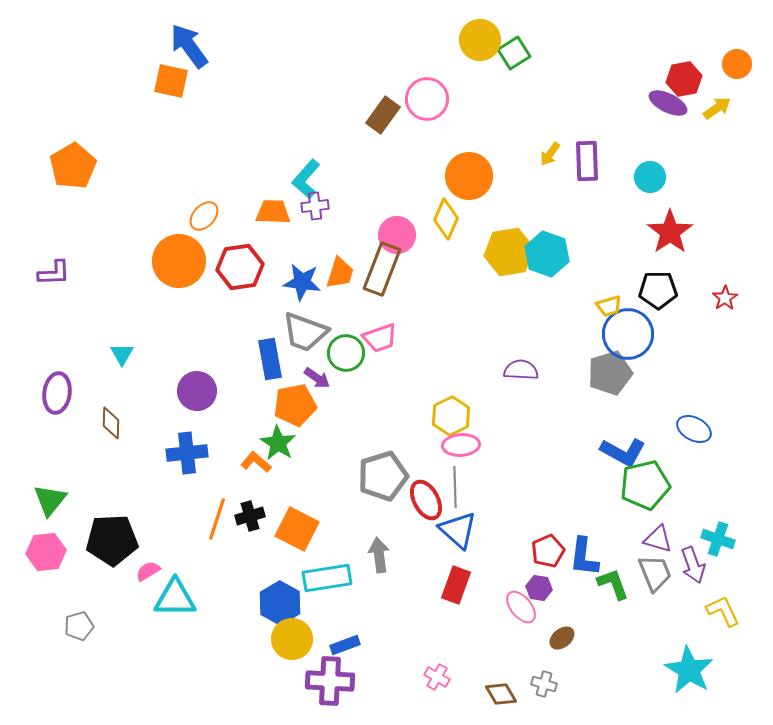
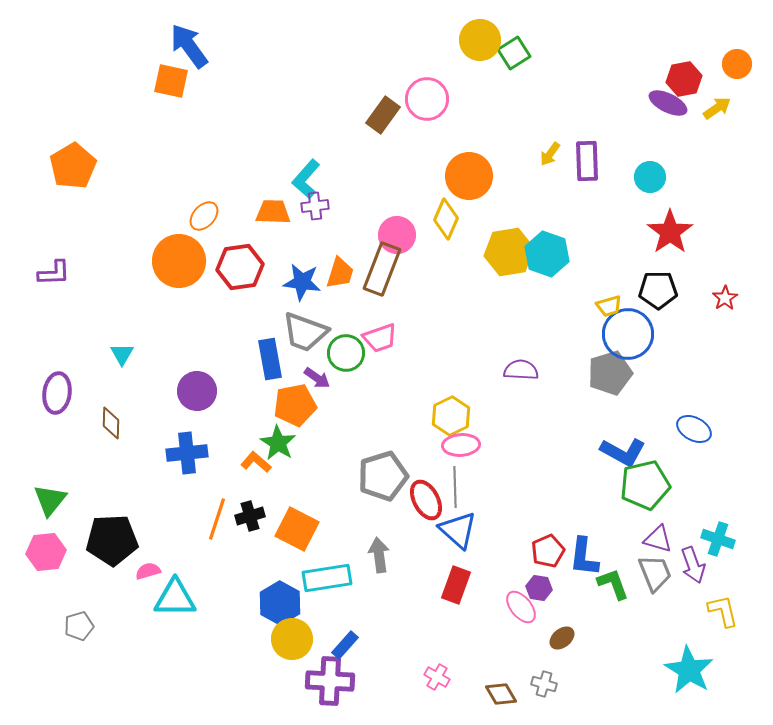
pink semicircle at (148, 571): rotated 15 degrees clockwise
yellow L-shape at (723, 611): rotated 12 degrees clockwise
blue rectangle at (345, 645): rotated 28 degrees counterclockwise
